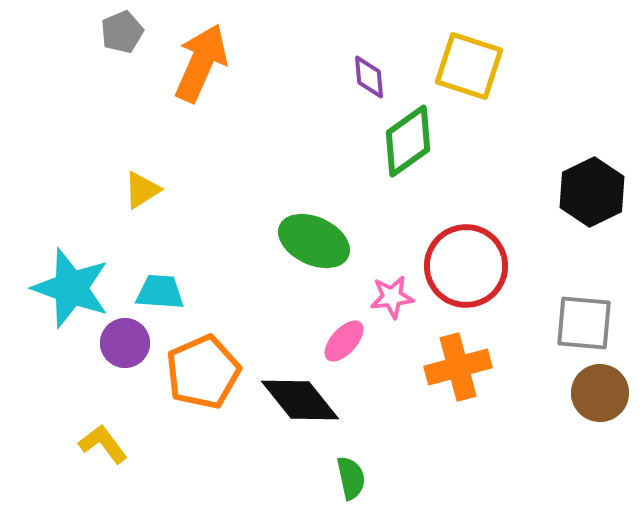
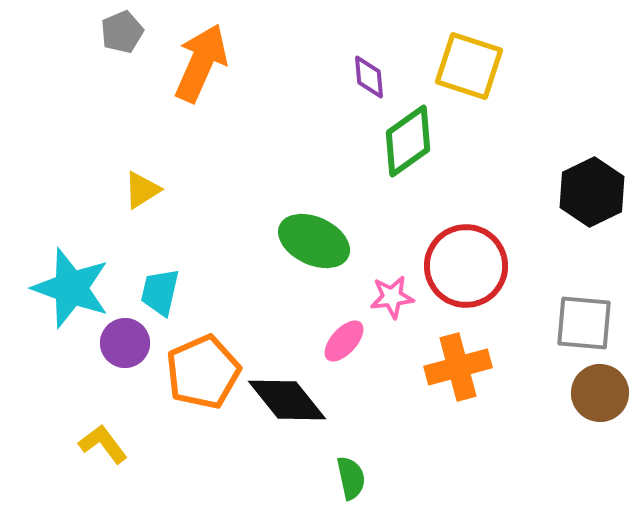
cyan trapezoid: rotated 81 degrees counterclockwise
black diamond: moved 13 px left
